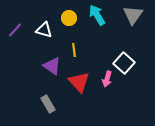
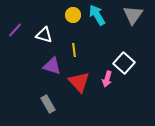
yellow circle: moved 4 px right, 3 px up
white triangle: moved 5 px down
purple triangle: rotated 18 degrees counterclockwise
